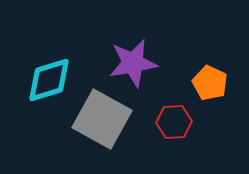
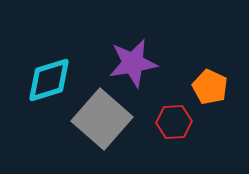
orange pentagon: moved 4 px down
gray square: rotated 12 degrees clockwise
